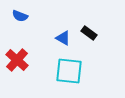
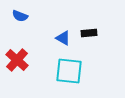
black rectangle: rotated 42 degrees counterclockwise
